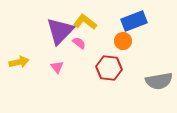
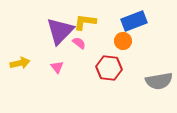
yellow L-shape: rotated 30 degrees counterclockwise
yellow arrow: moved 1 px right, 1 px down
